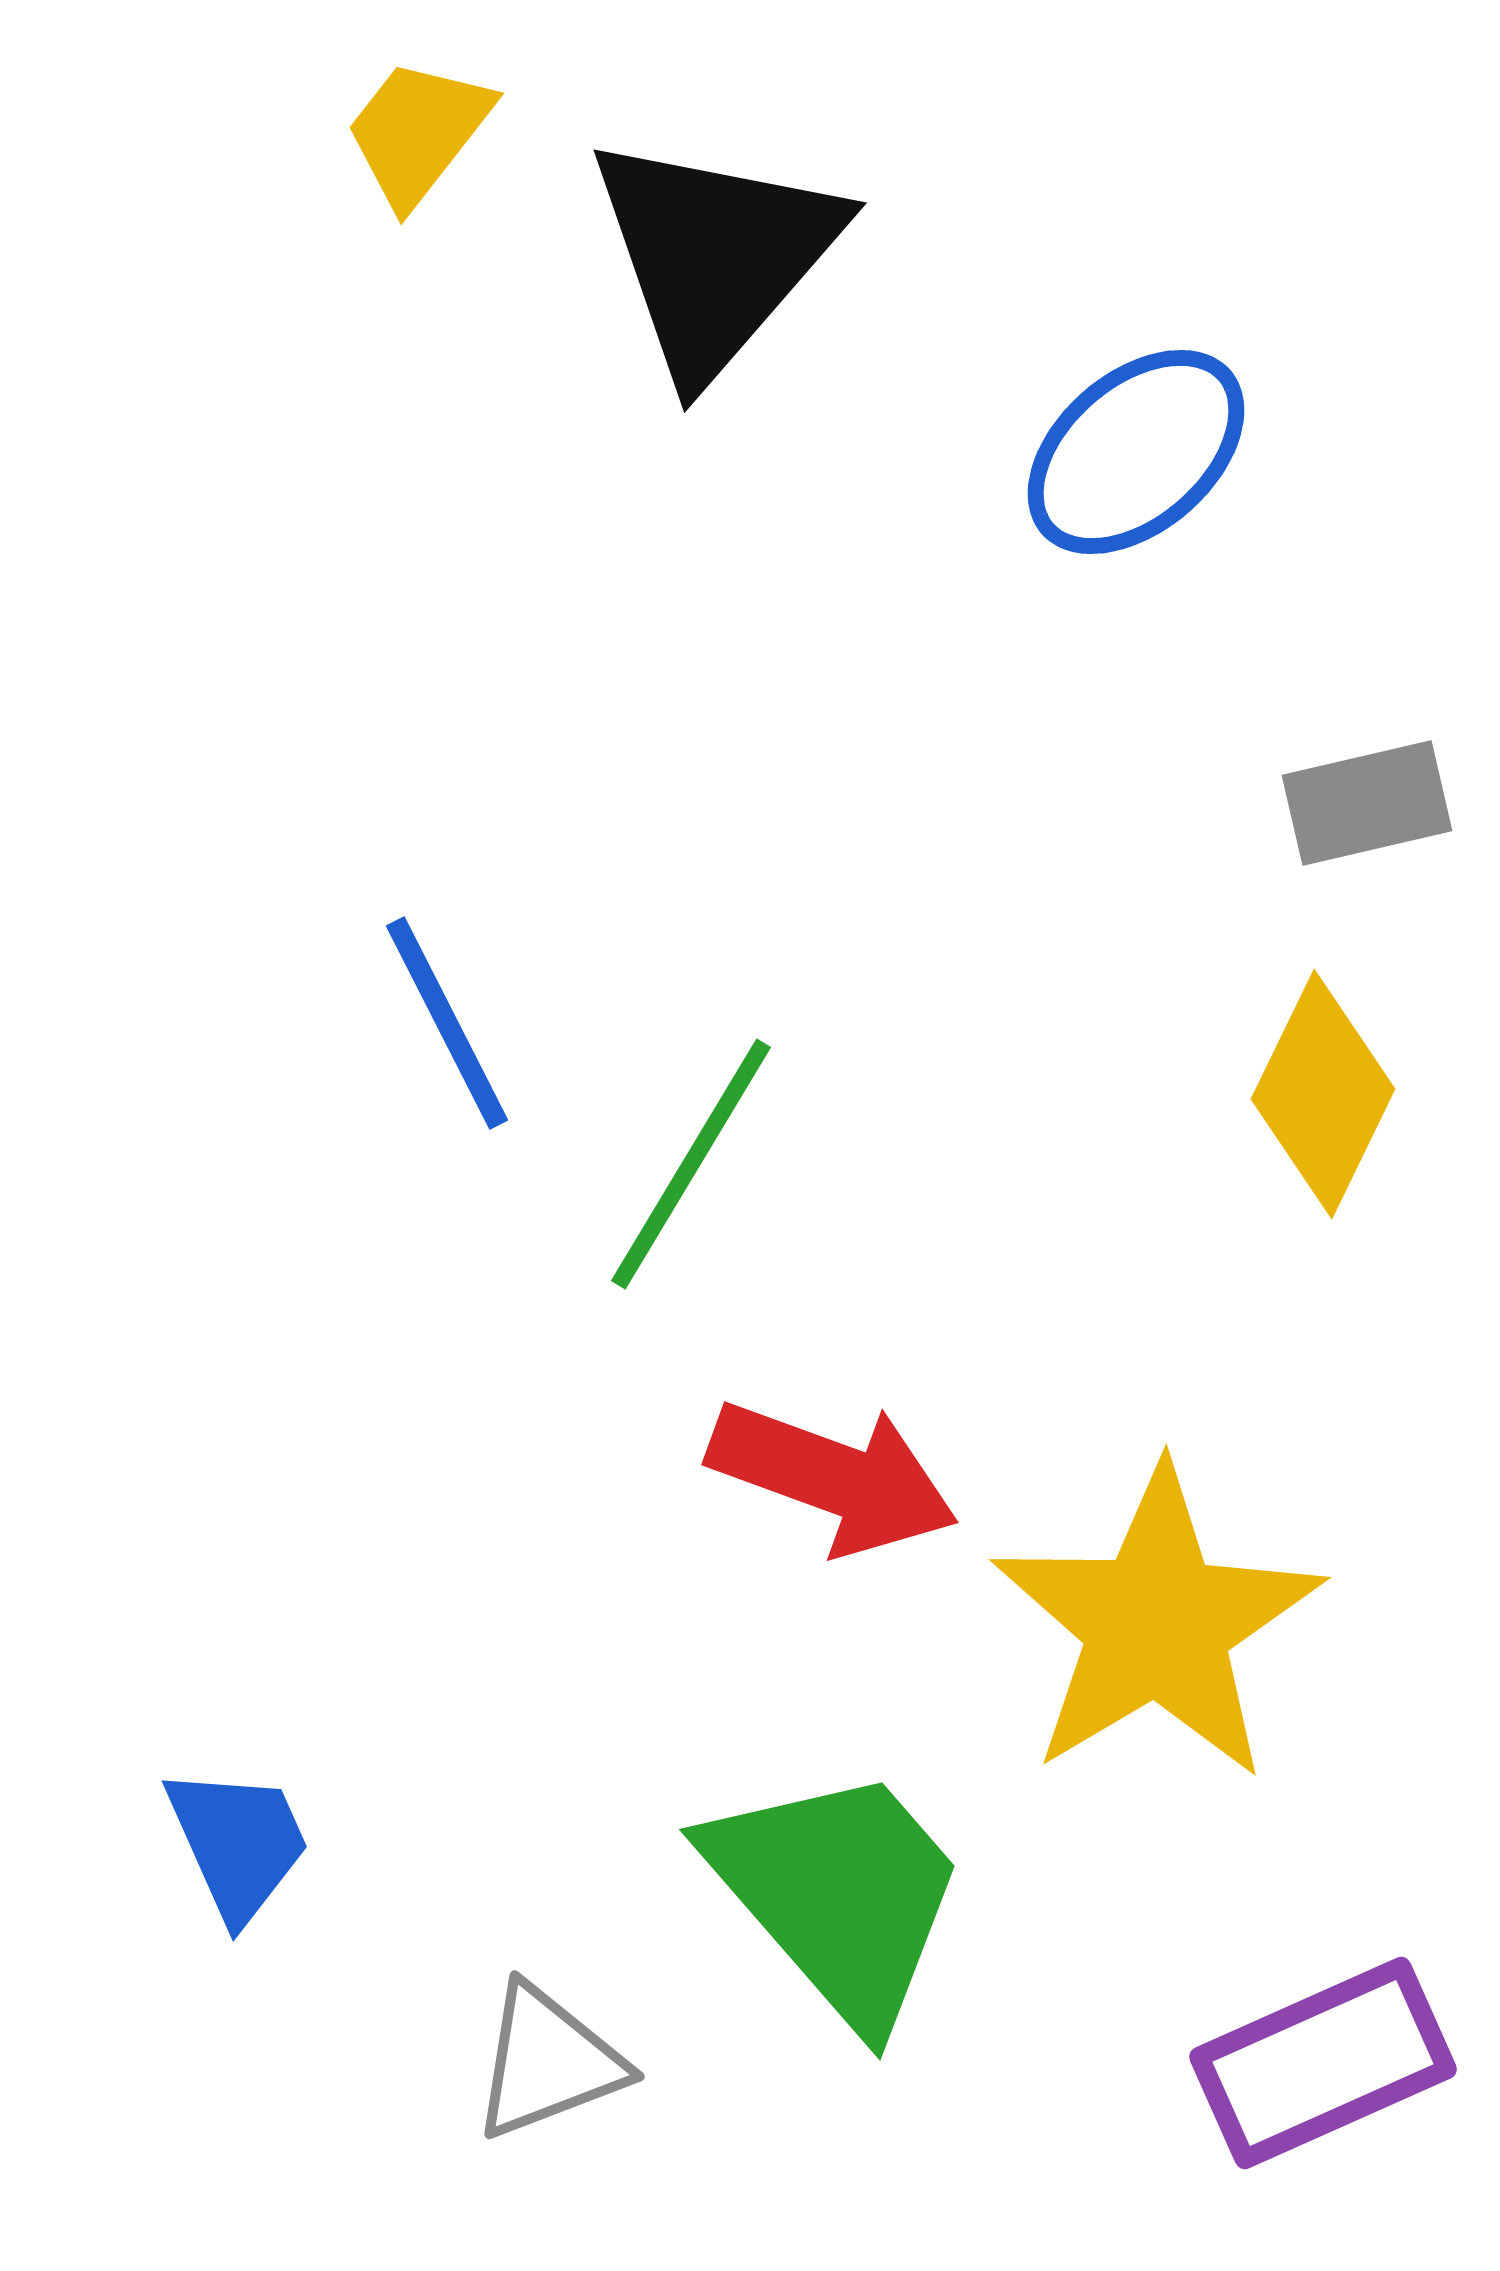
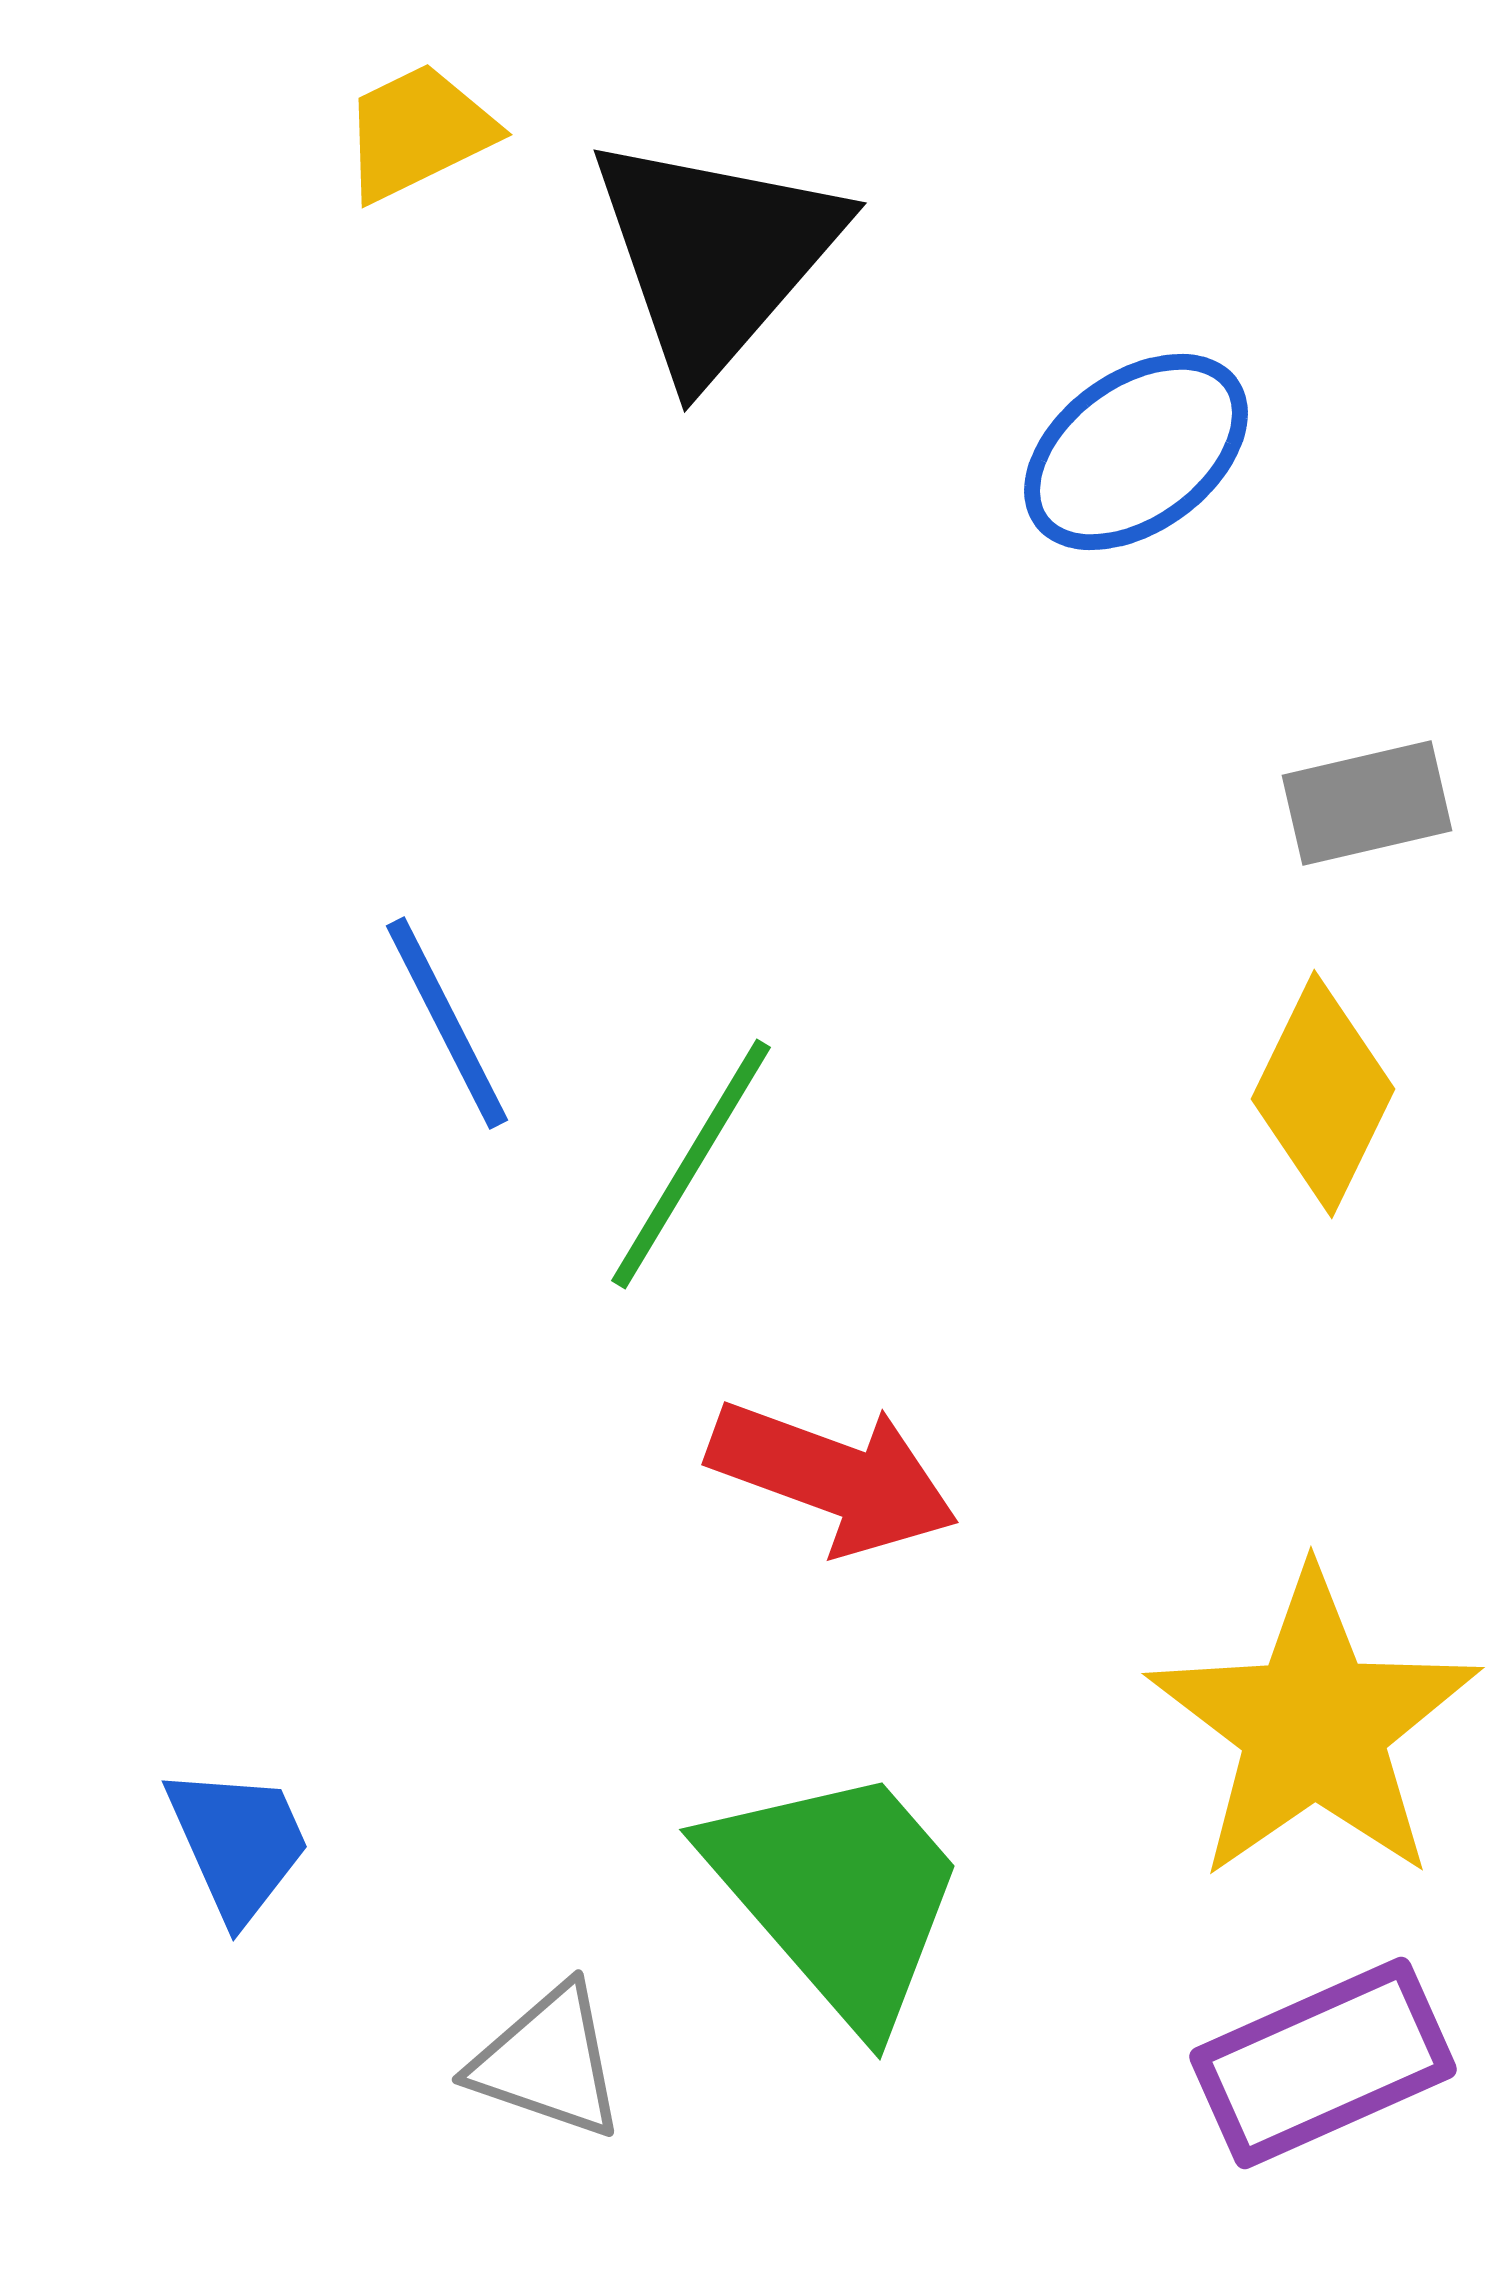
yellow trapezoid: rotated 26 degrees clockwise
blue ellipse: rotated 5 degrees clockwise
yellow star: moved 157 px right, 102 px down; rotated 4 degrees counterclockwise
gray triangle: rotated 40 degrees clockwise
